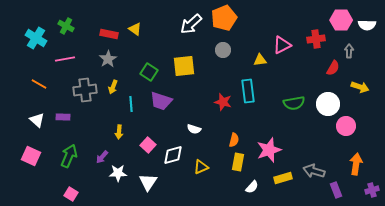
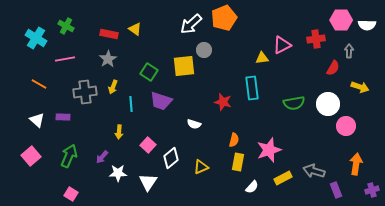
gray circle at (223, 50): moved 19 px left
yellow triangle at (260, 60): moved 2 px right, 2 px up
gray cross at (85, 90): moved 2 px down
cyan rectangle at (248, 91): moved 4 px right, 3 px up
white semicircle at (194, 129): moved 5 px up
white diamond at (173, 155): moved 2 px left, 3 px down; rotated 25 degrees counterclockwise
pink square at (31, 156): rotated 24 degrees clockwise
yellow rectangle at (283, 178): rotated 12 degrees counterclockwise
